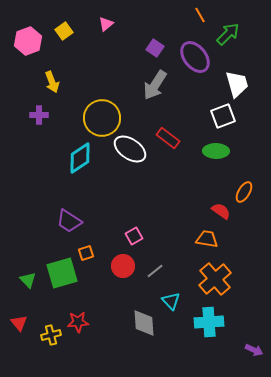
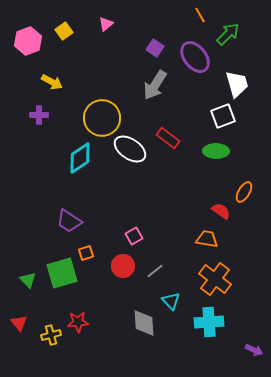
yellow arrow: rotated 40 degrees counterclockwise
orange cross: rotated 12 degrees counterclockwise
